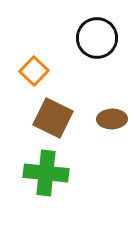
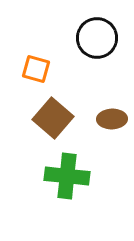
orange square: moved 2 px right, 2 px up; rotated 28 degrees counterclockwise
brown square: rotated 15 degrees clockwise
green cross: moved 21 px right, 3 px down
